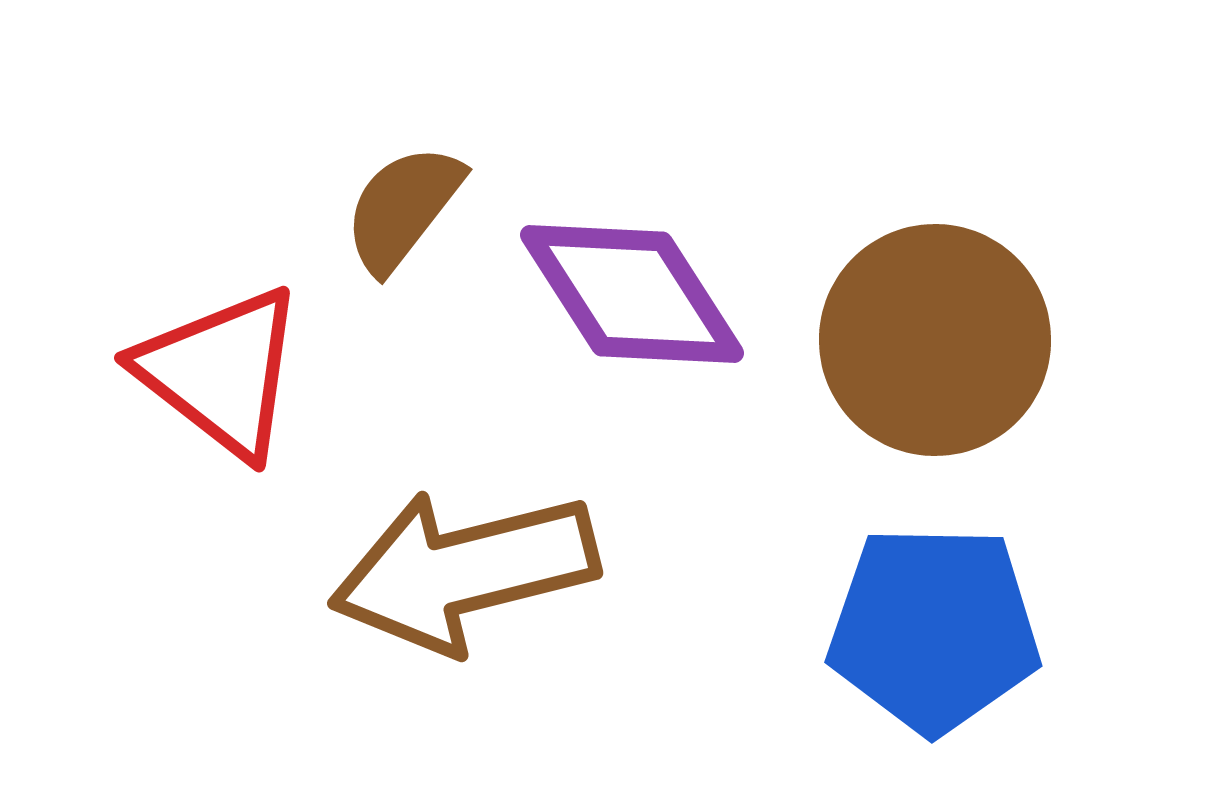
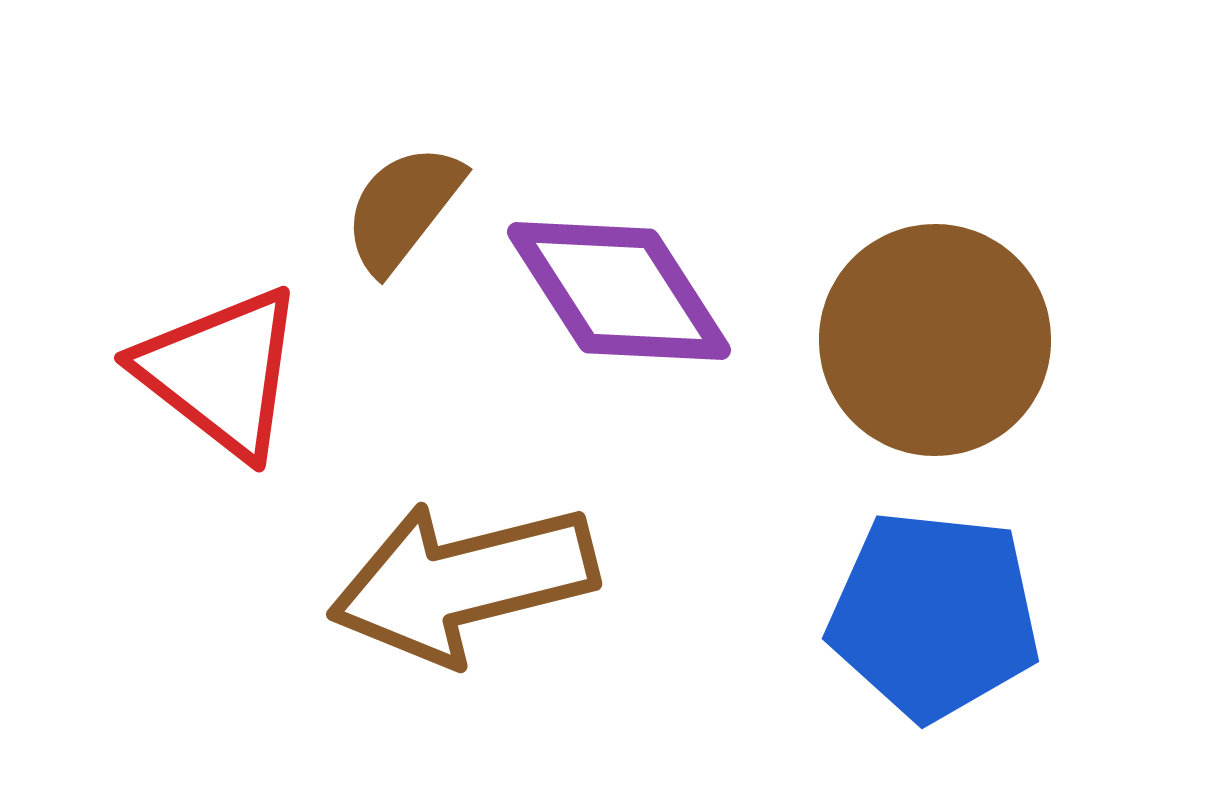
purple diamond: moved 13 px left, 3 px up
brown arrow: moved 1 px left, 11 px down
blue pentagon: moved 14 px up; rotated 5 degrees clockwise
